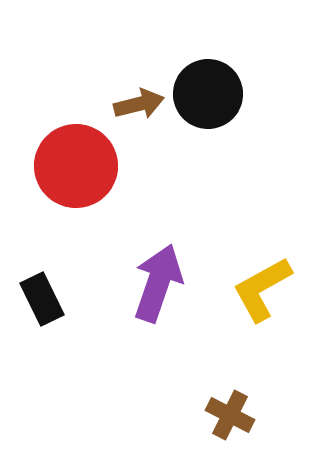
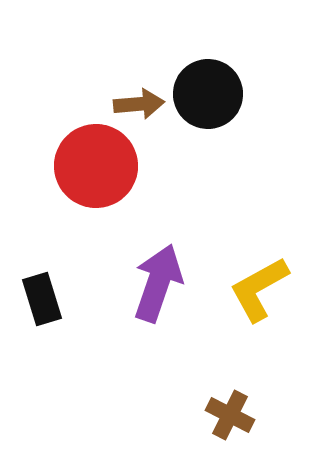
brown arrow: rotated 9 degrees clockwise
red circle: moved 20 px right
yellow L-shape: moved 3 px left
black rectangle: rotated 9 degrees clockwise
